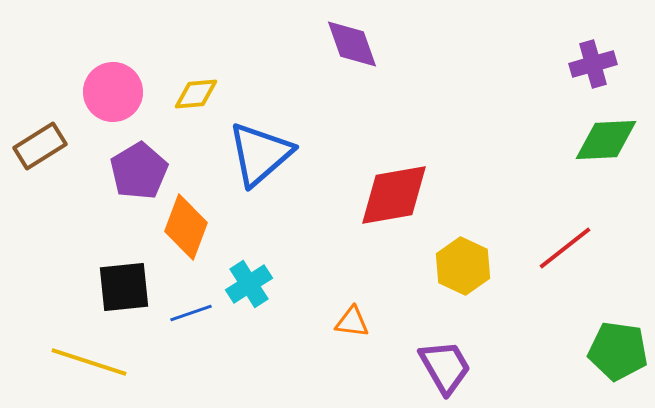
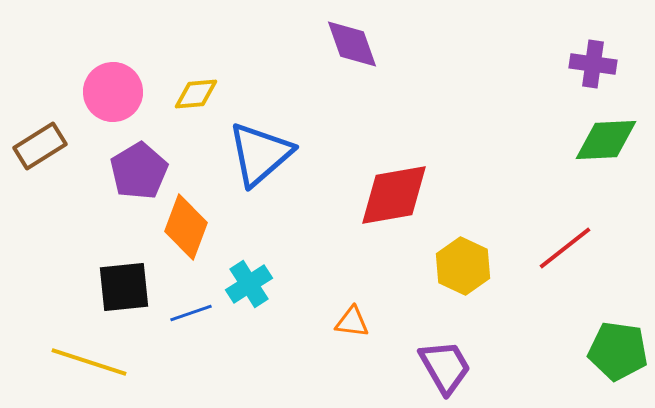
purple cross: rotated 24 degrees clockwise
